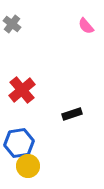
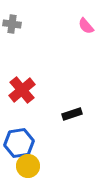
gray cross: rotated 30 degrees counterclockwise
